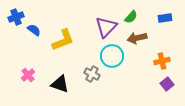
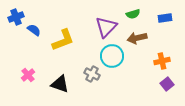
green semicircle: moved 2 px right, 3 px up; rotated 32 degrees clockwise
